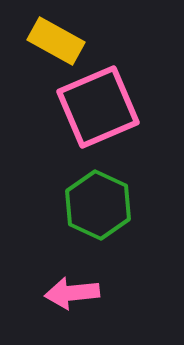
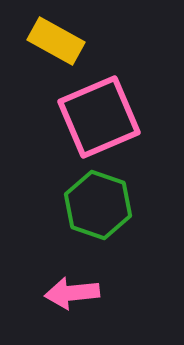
pink square: moved 1 px right, 10 px down
green hexagon: rotated 6 degrees counterclockwise
